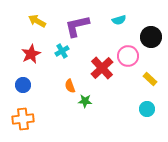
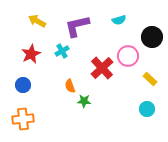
black circle: moved 1 px right
green star: moved 1 px left
